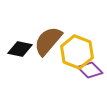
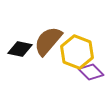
purple diamond: moved 1 px right, 2 px down
